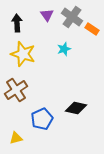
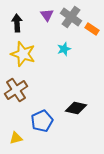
gray cross: moved 1 px left
blue pentagon: moved 2 px down
